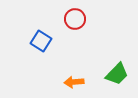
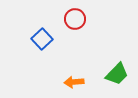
blue square: moved 1 px right, 2 px up; rotated 15 degrees clockwise
